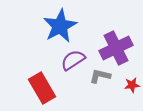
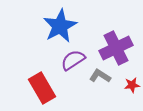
gray L-shape: rotated 20 degrees clockwise
